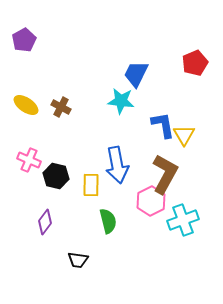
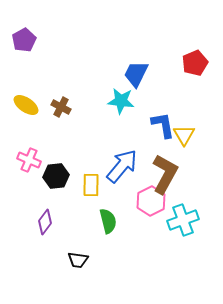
blue arrow: moved 5 px right, 1 px down; rotated 129 degrees counterclockwise
black hexagon: rotated 20 degrees counterclockwise
